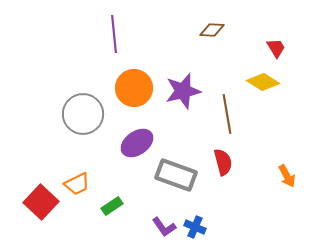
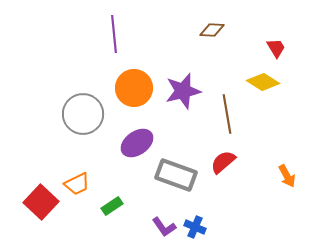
red semicircle: rotated 116 degrees counterclockwise
